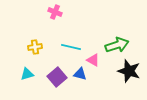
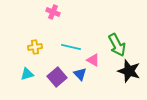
pink cross: moved 2 px left
green arrow: rotated 80 degrees clockwise
blue triangle: rotated 32 degrees clockwise
